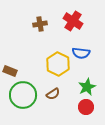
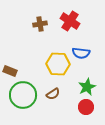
red cross: moved 3 px left
yellow hexagon: rotated 25 degrees counterclockwise
